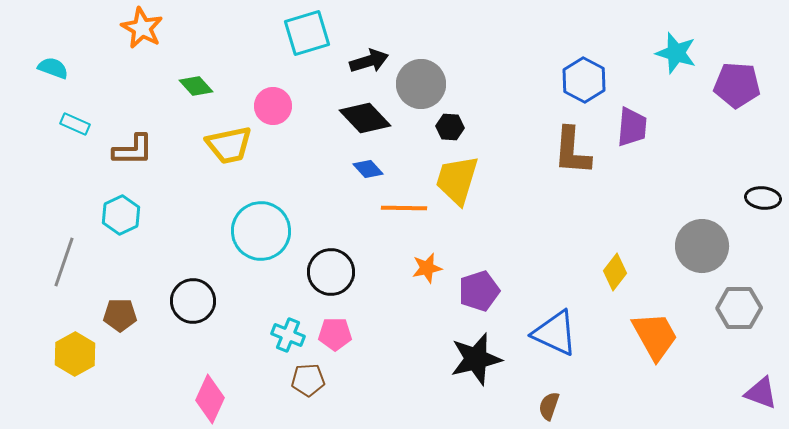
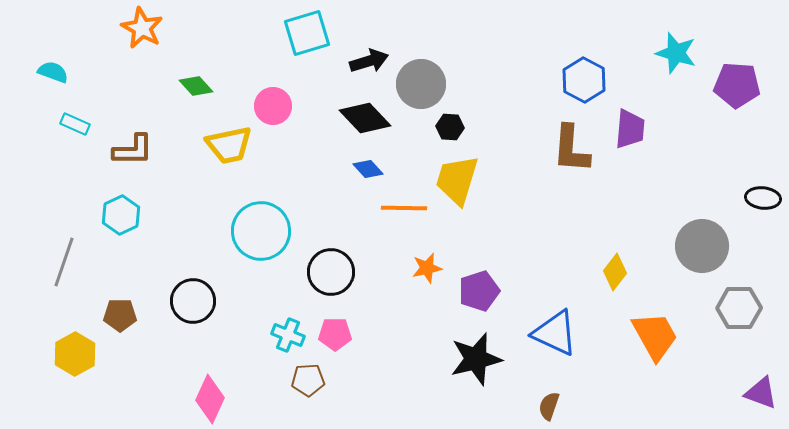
cyan semicircle at (53, 68): moved 4 px down
purple trapezoid at (632, 127): moved 2 px left, 2 px down
brown L-shape at (572, 151): moved 1 px left, 2 px up
